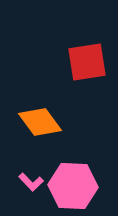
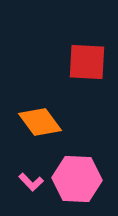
red square: rotated 12 degrees clockwise
pink hexagon: moved 4 px right, 7 px up
